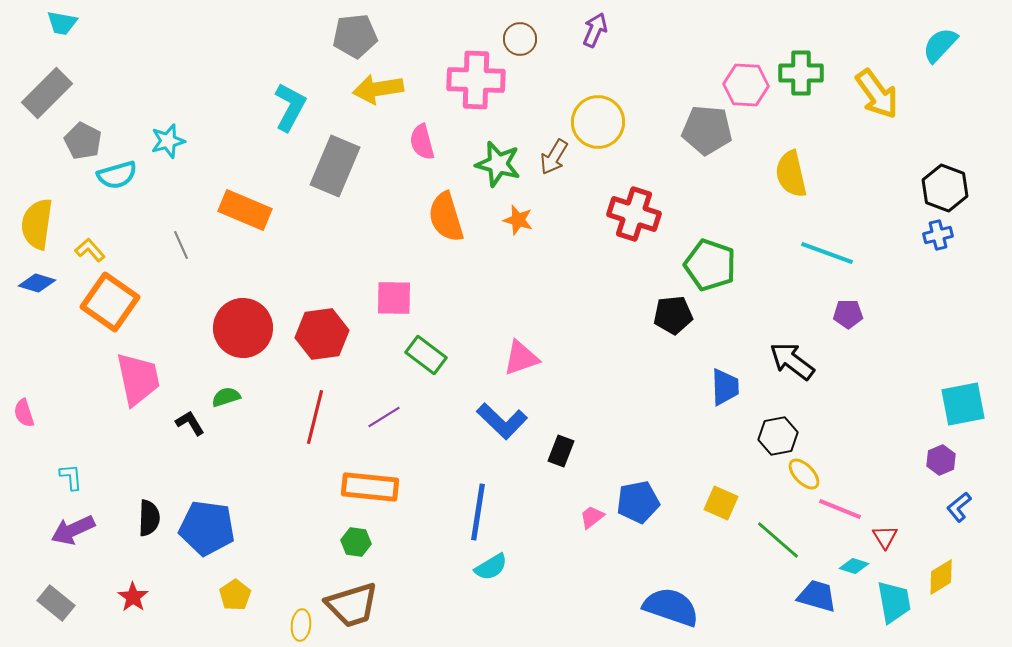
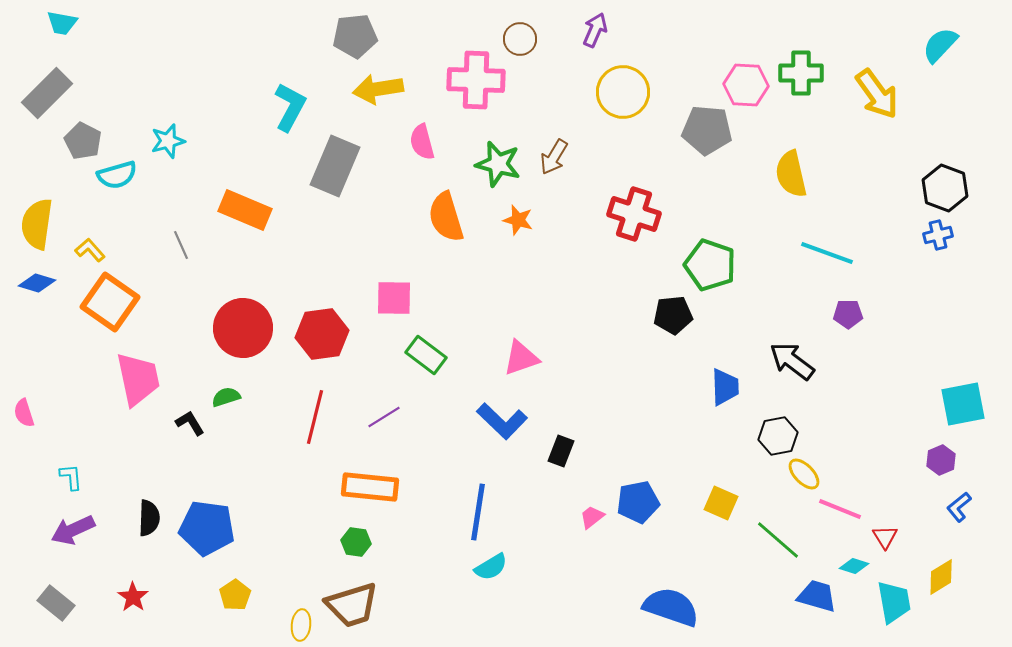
yellow circle at (598, 122): moved 25 px right, 30 px up
